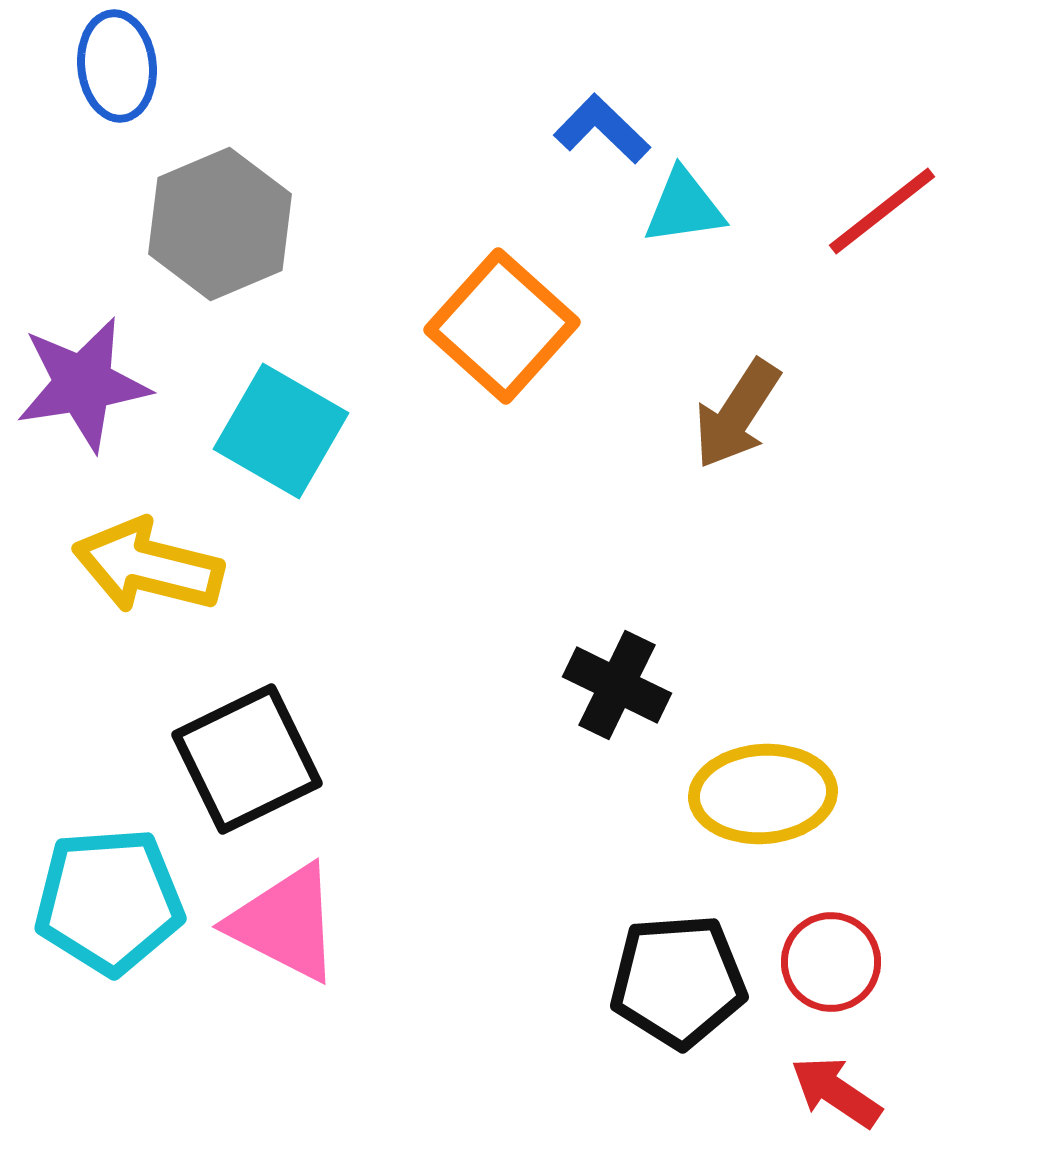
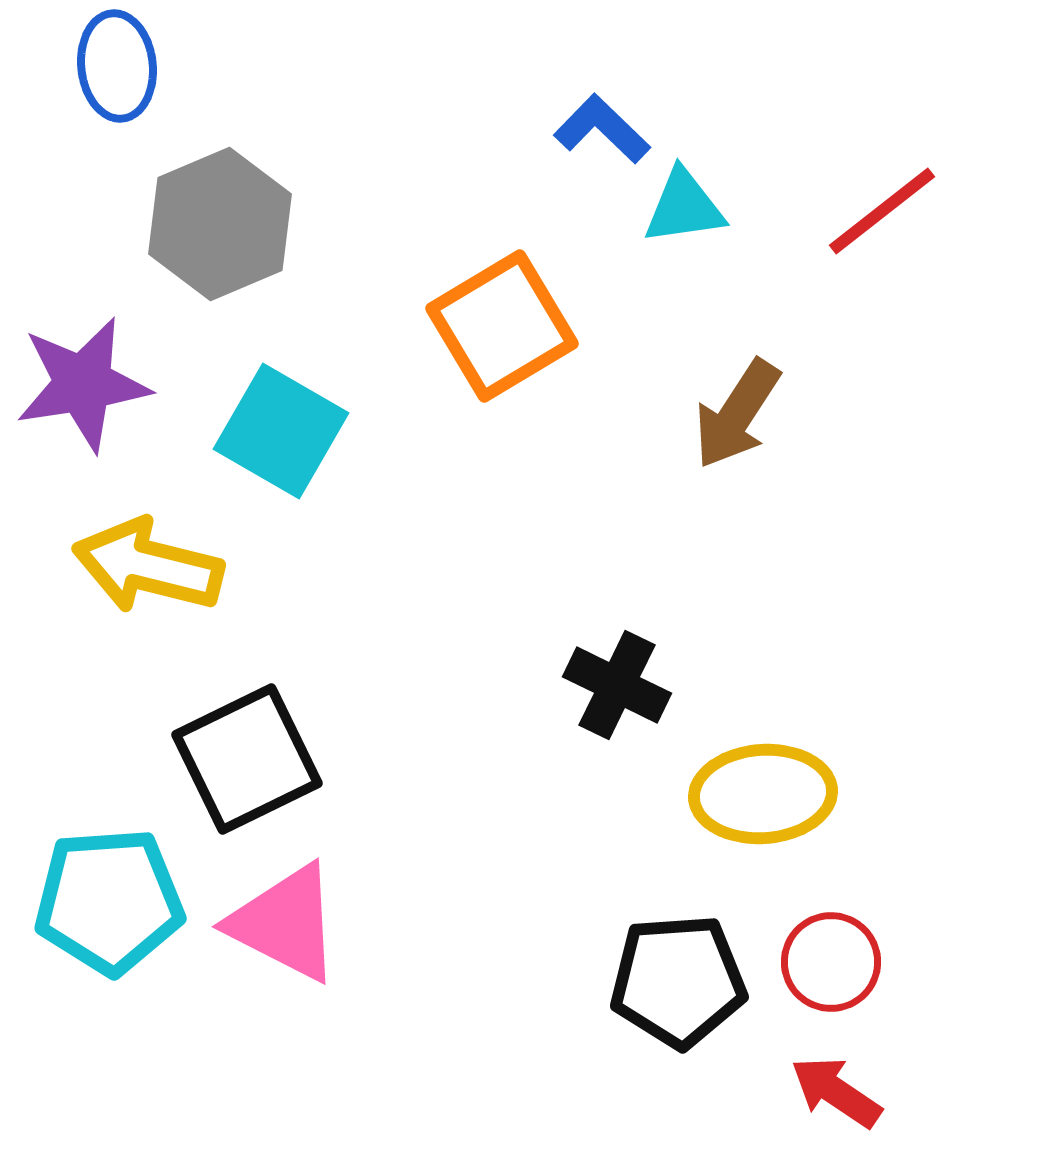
orange square: rotated 17 degrees clockwise
